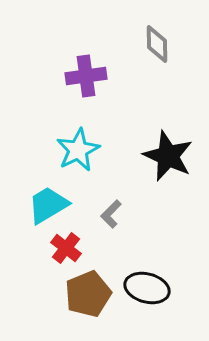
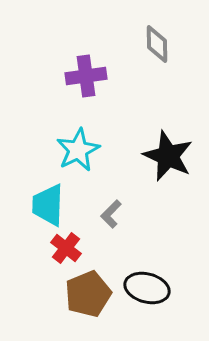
cyan trapezoid: rotated 57 degrees counterclockwise
